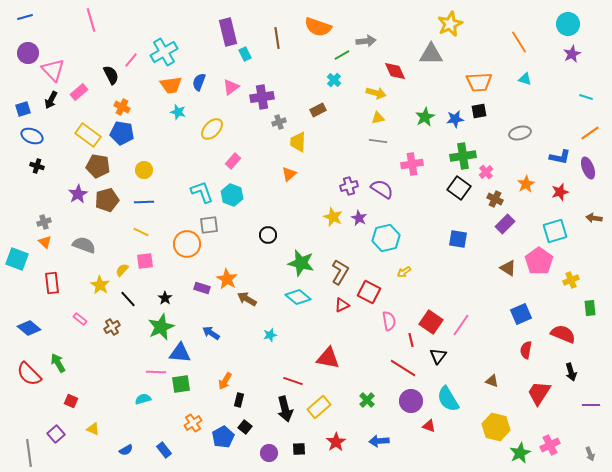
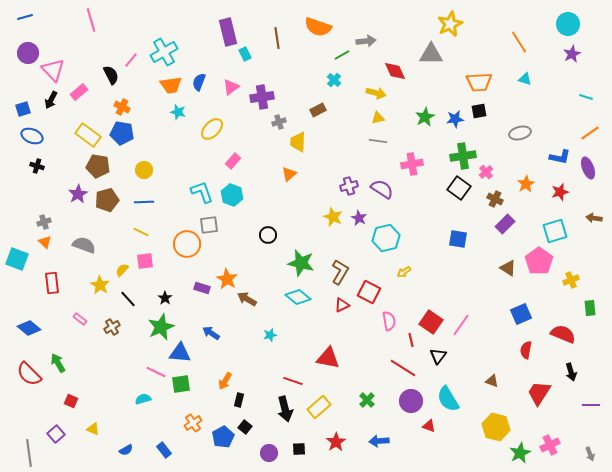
pink line at (156, 372): rotated 24 degrees clockwise
